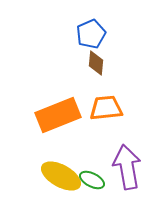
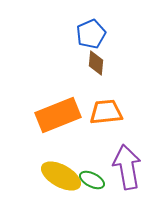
orange trapezoid: moved 4 px down
